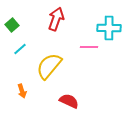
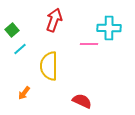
red arrow: moved 2 px left, 1 px down
green square: moved 5 px down
pink line: moved 3 px up
yellow semicircle: rotated 40 degrees counterclockwise
orange arrow: moved 2 px right, 2 px down; rotated 56 degrees clockwise
red semicircle: moved 13 px right
